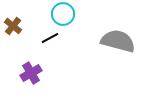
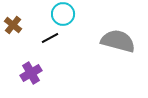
brown cross: moved 1 px up
